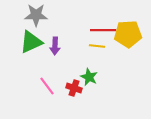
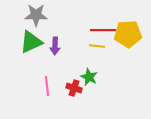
pink line: rotated 30 degrees clockwise
